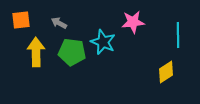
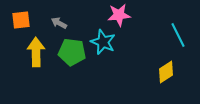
pink star: moved 14 px left, 7 px up
cyan line: rotated 25 degrees counterclockwise
